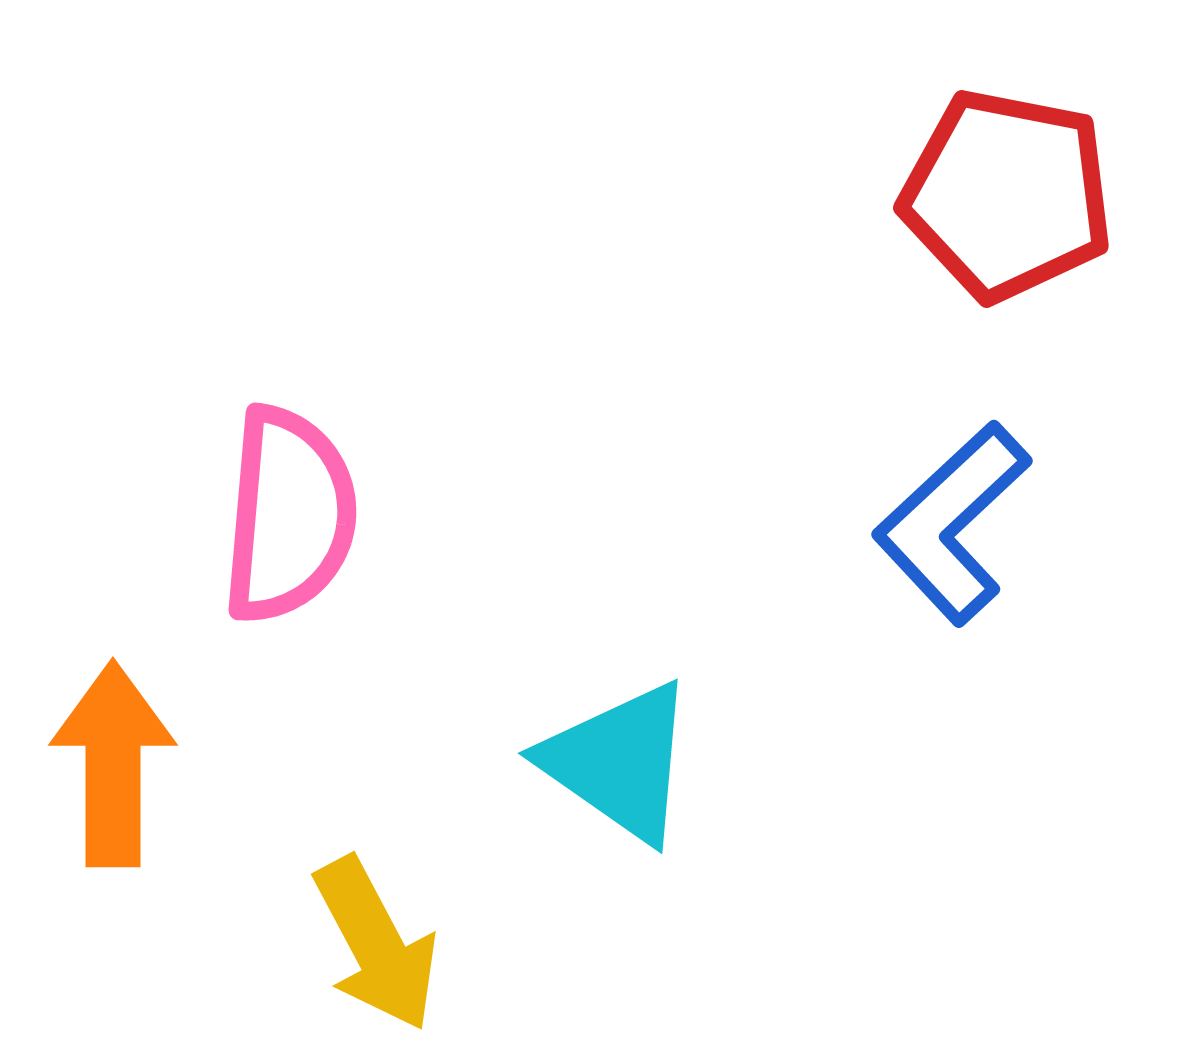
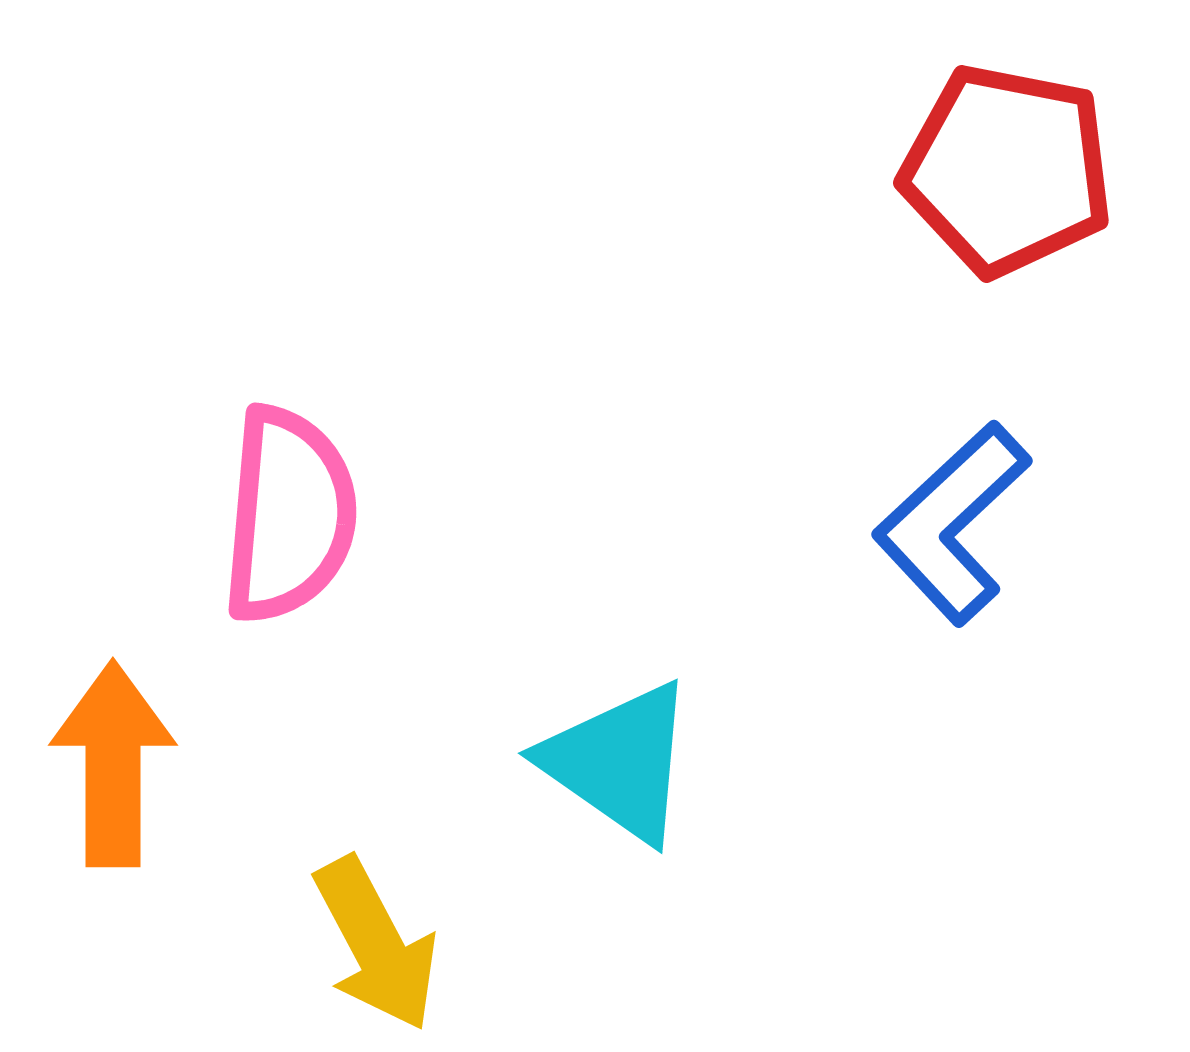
red pentagon: moved 25 px up
